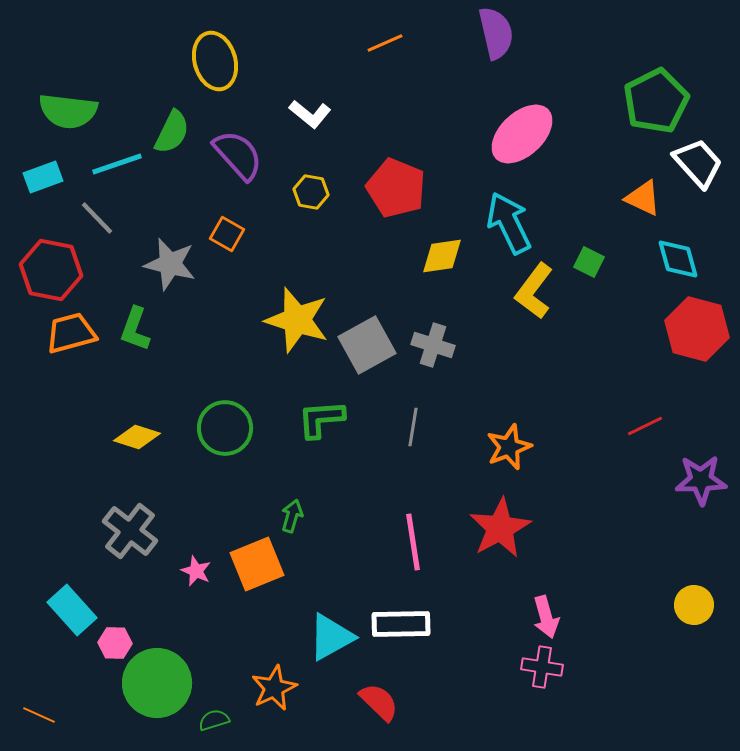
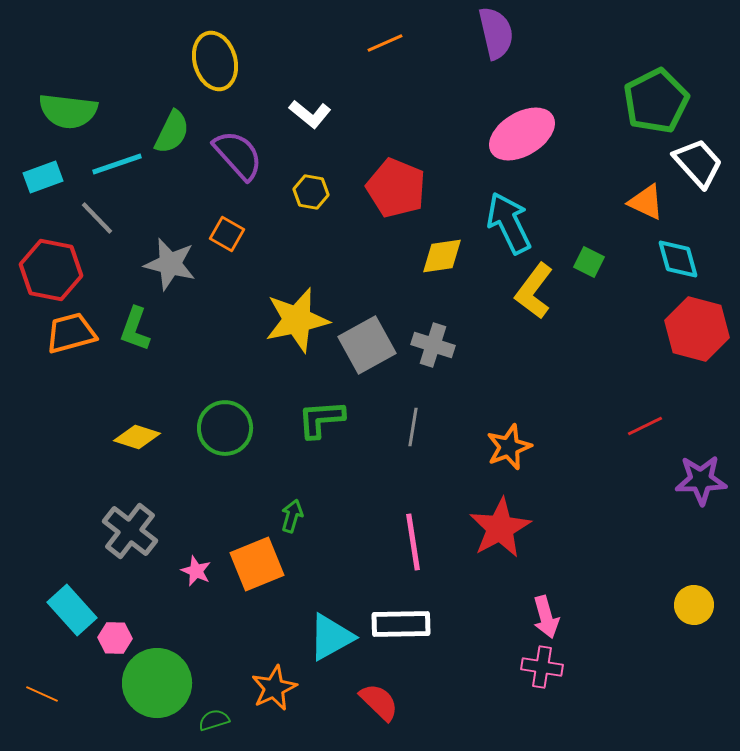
pink ellipse at (522, 134): rotated 12 degrees clockwise
orange triangle at (643, 198): moved 3 px right, 4 px down
yellow star at (297, 320): rotated 30 degrees counterclockwise
pink hexagon at (115, 643): moved 5 px up
orange line at (39, 715): moved 3 px right, 21 px up
